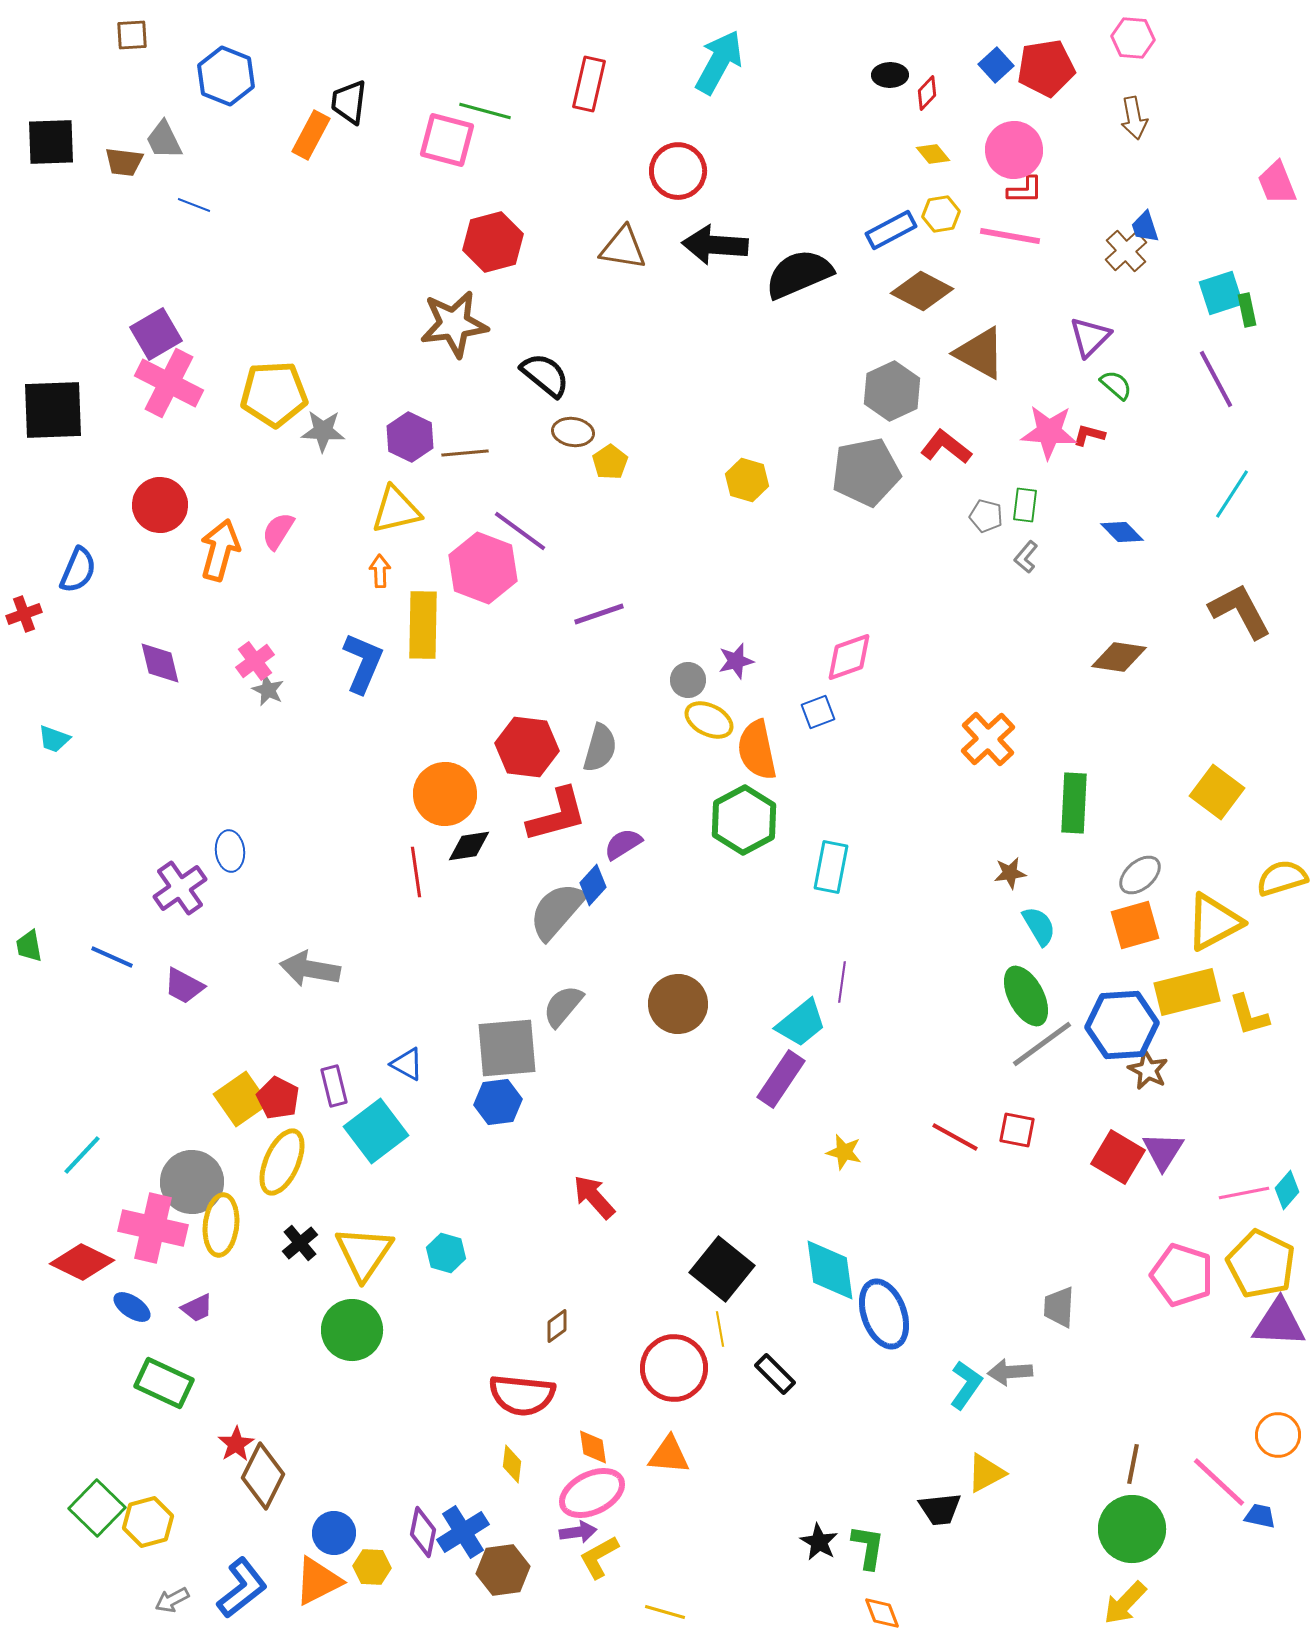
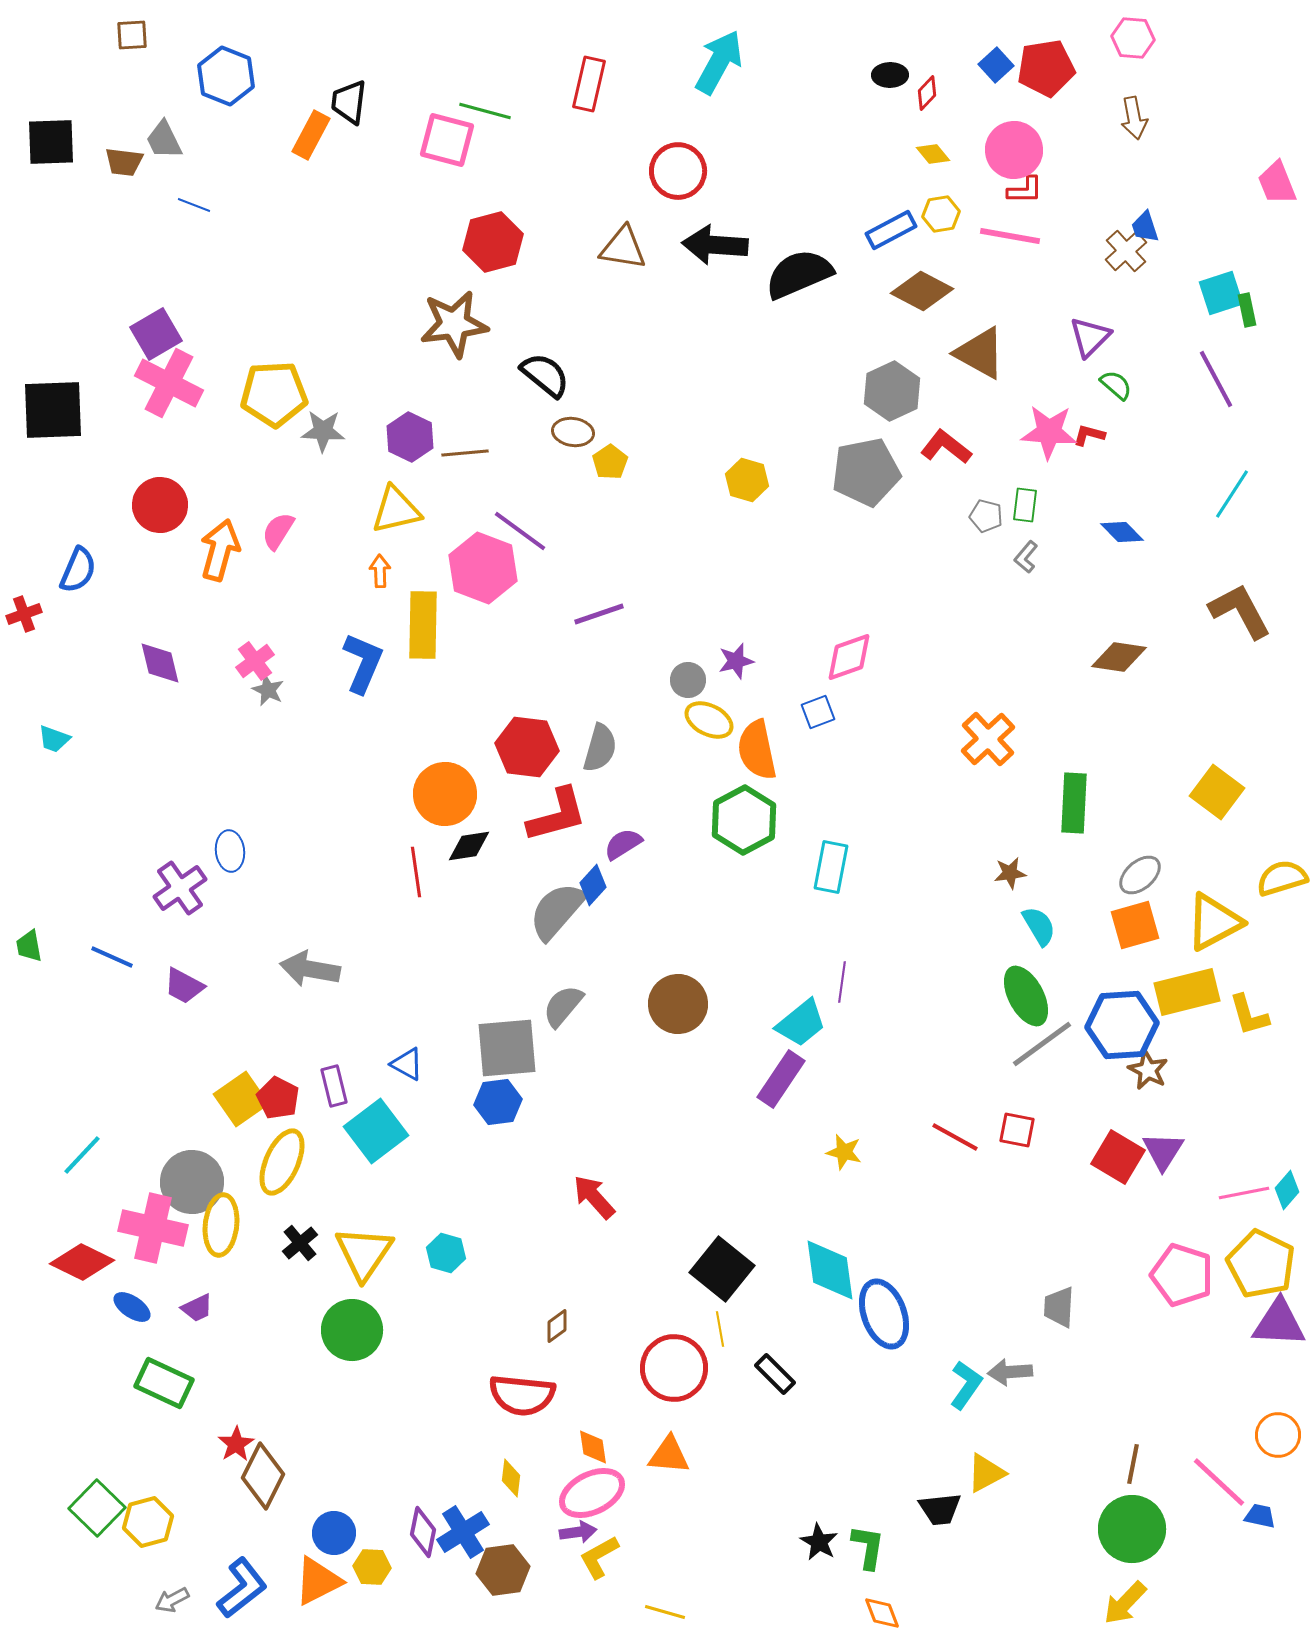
yellow diamond at (512, 1464): moved 1 px left, 14 px down
